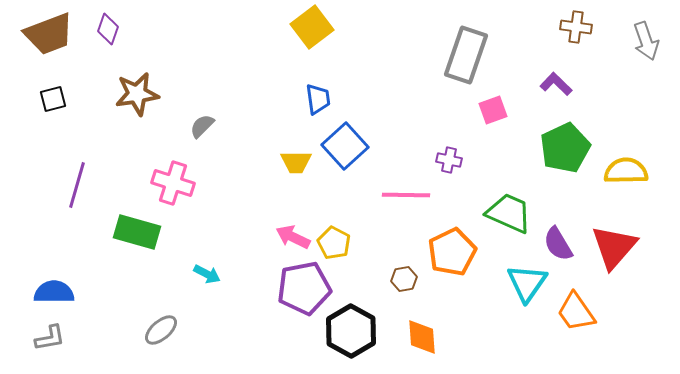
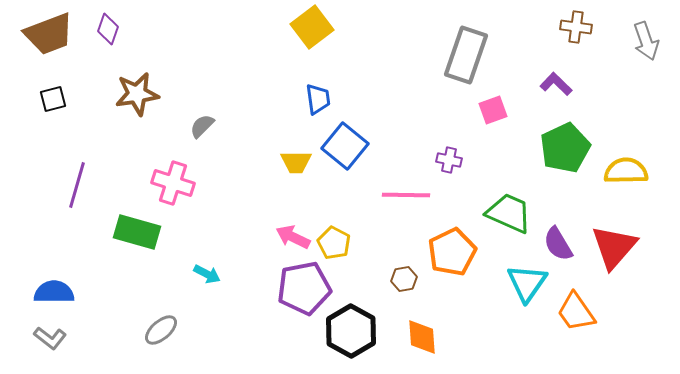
blue square: rotated 9 degrees counterclockwise
gray L-shape: rotated 48 degrees clockwise
